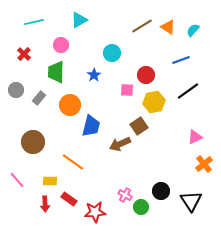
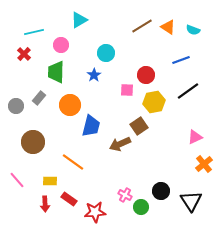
cyan line: moved 10 px down
cyan semicircle: rotated 112 degrees counterclockwise
cyan circle: moved 6 px left
gray circle: moved 16 px down
